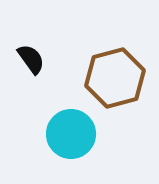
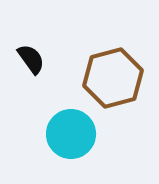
brown hexagon: moved 2 px left
